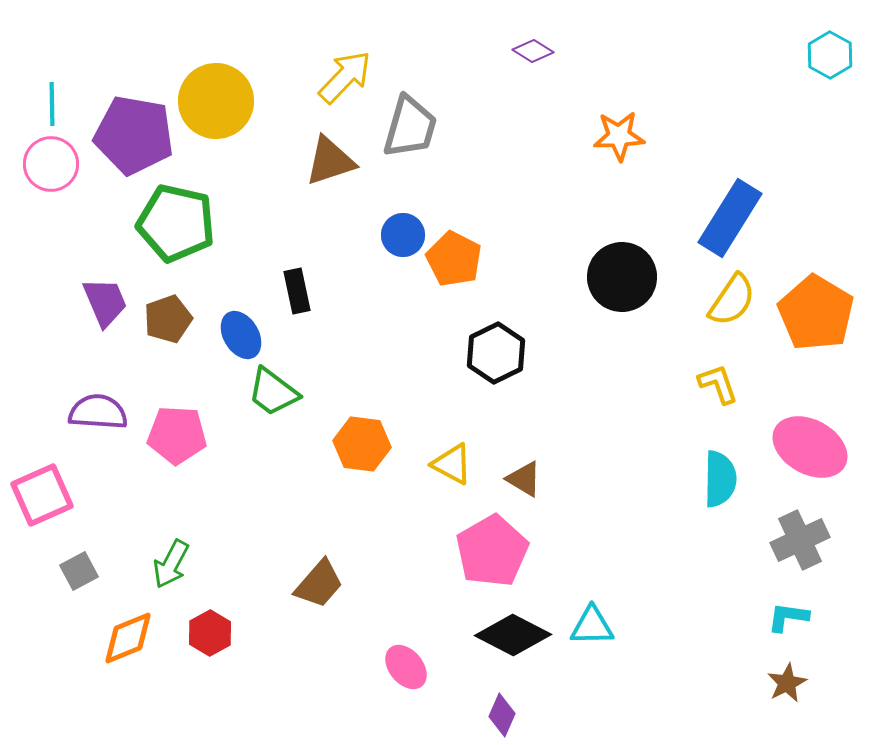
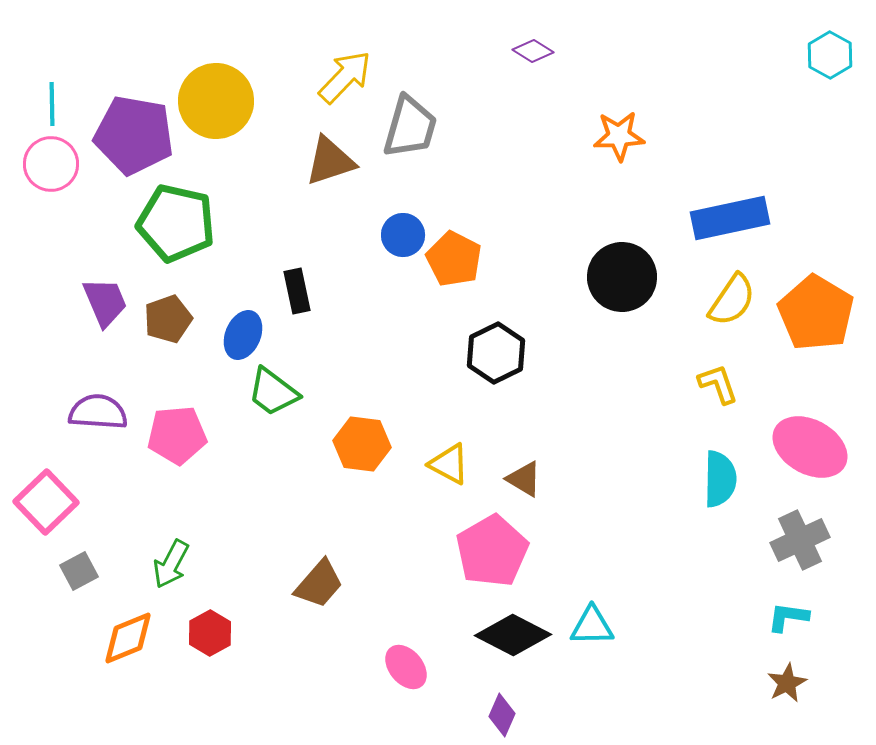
blue rectangle at (730, 218): rotated 46 degrees clockwise
blue ellipse at (241, 335): moved 2 px right; rotated 54 degrees clockwise
pink pentagon at (177, 435): rotated 8 degrees counterclockwise
yellow triangle at (452, 464): moved 3 px left
pink square at (42, 495): moved 4 px right, 7 px down; rotated 20 degrees counterclockwise
